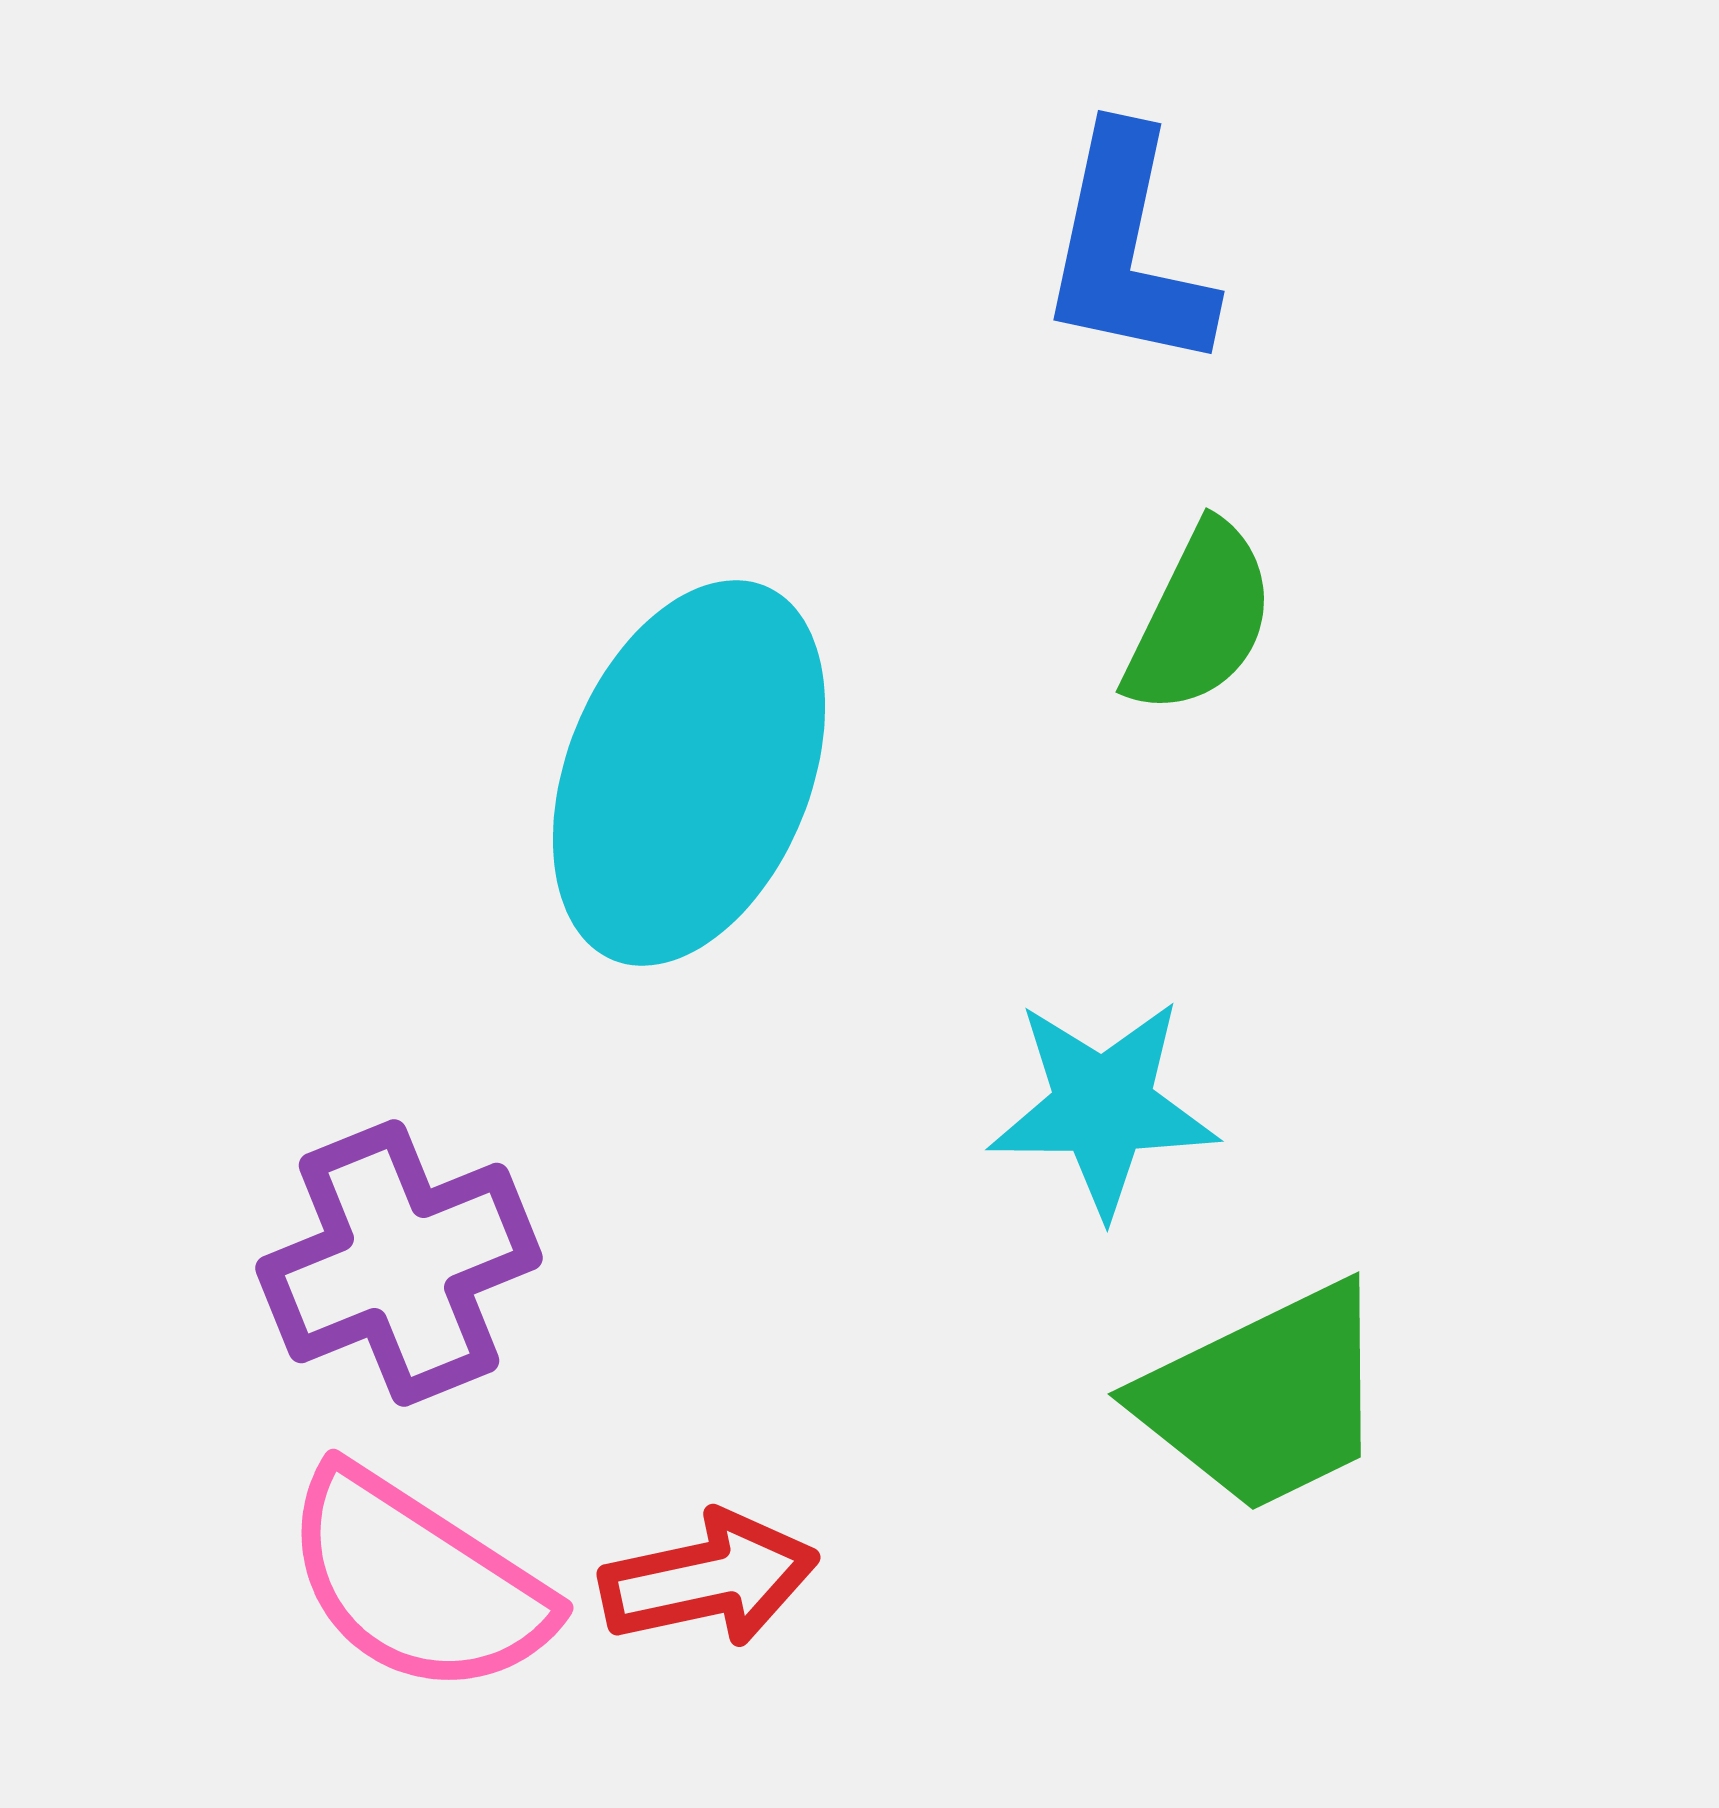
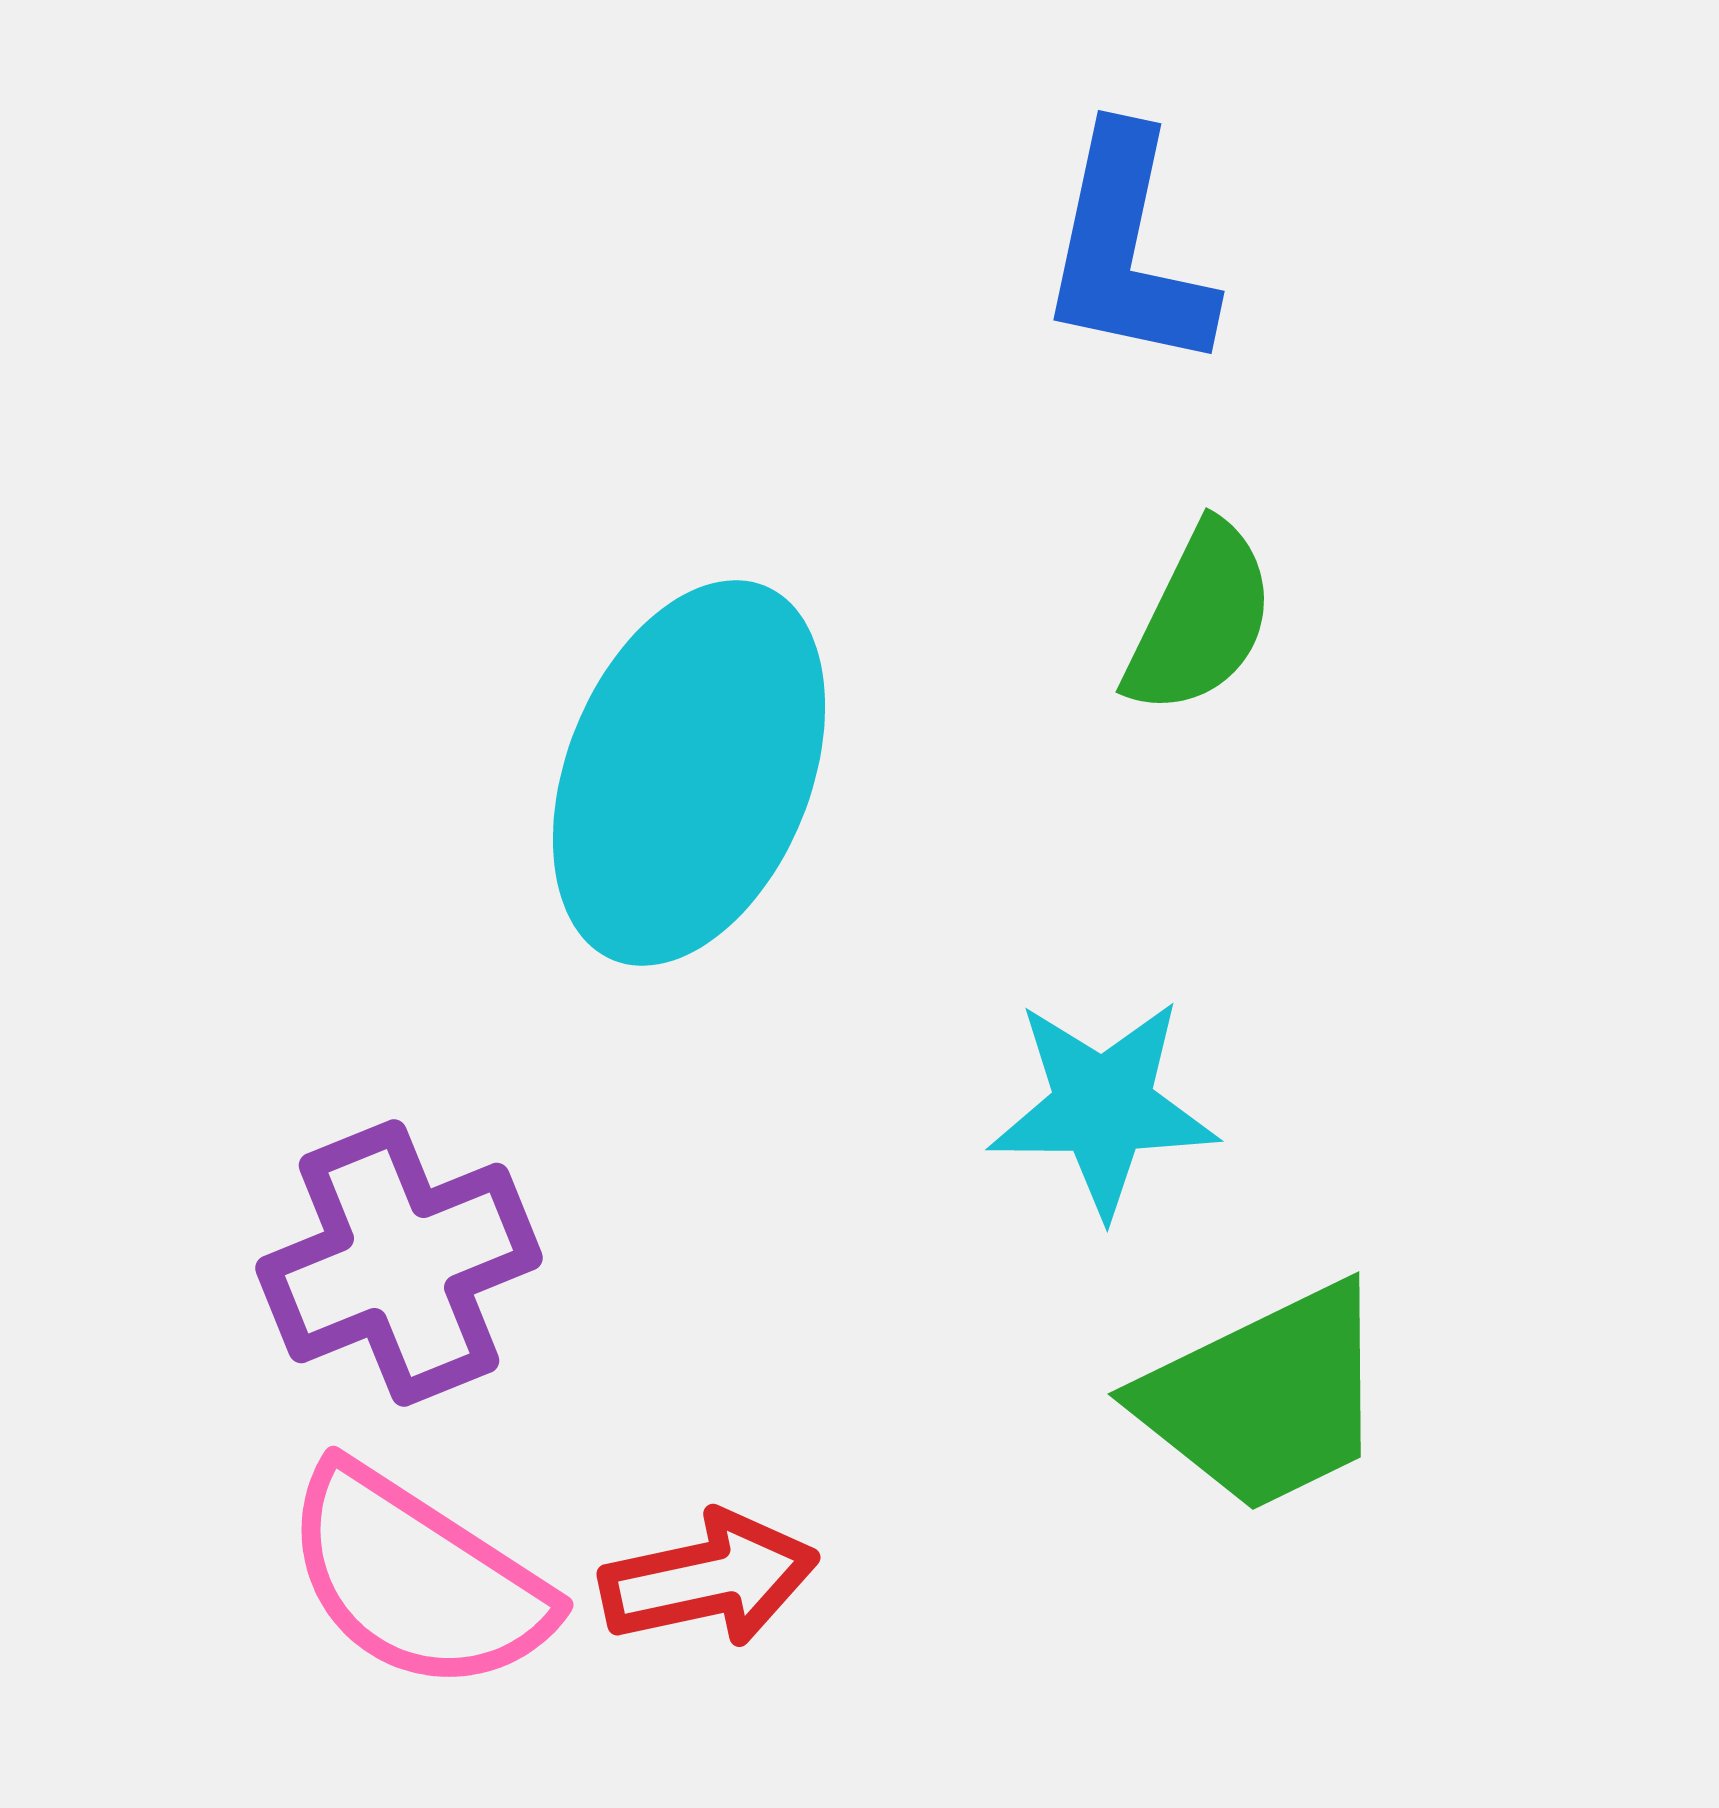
pink semicircle: moved 3 px up
